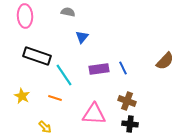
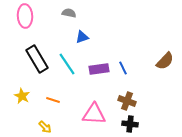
gray semicircle: moved 1 px right, 1 px down
blue triangle: rotated 32 degrees clockwise
black rectangle: moved 3 px down; rotated 40 degrees clockwise
cyan line: moved 3 px right, 11 px up
orange line: moved 2 px left, 2 px down
